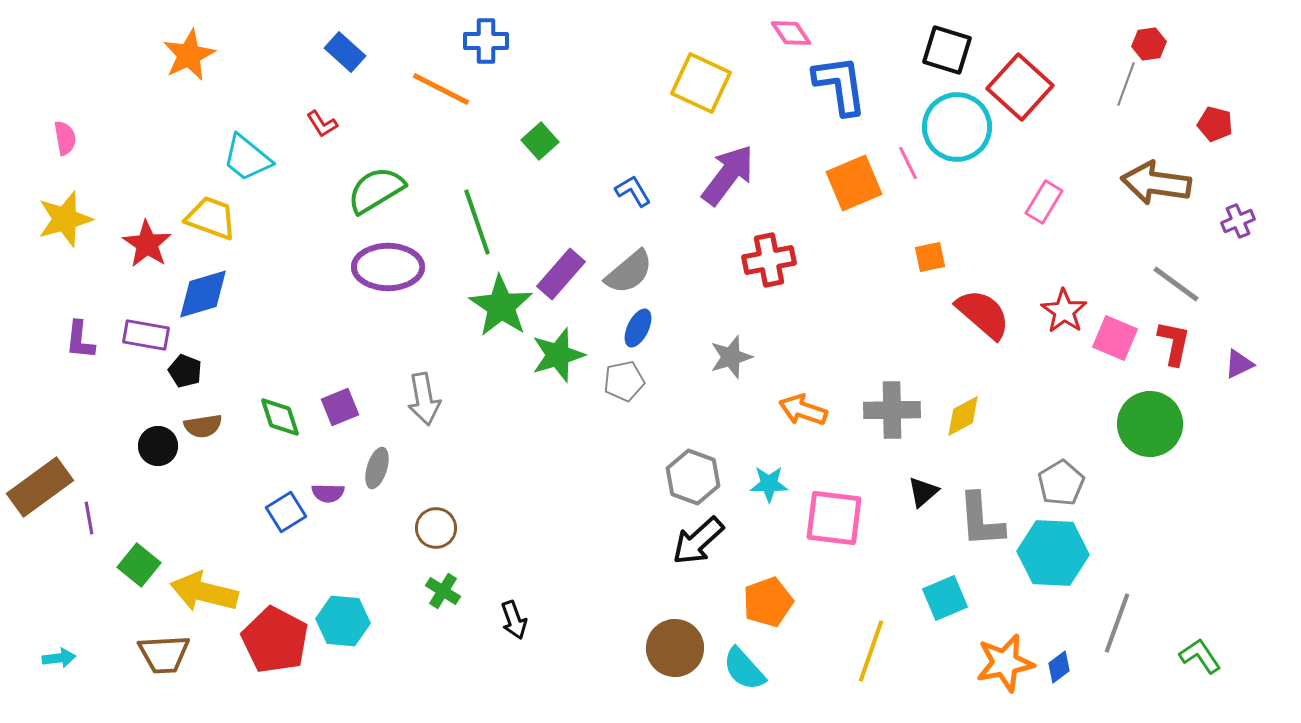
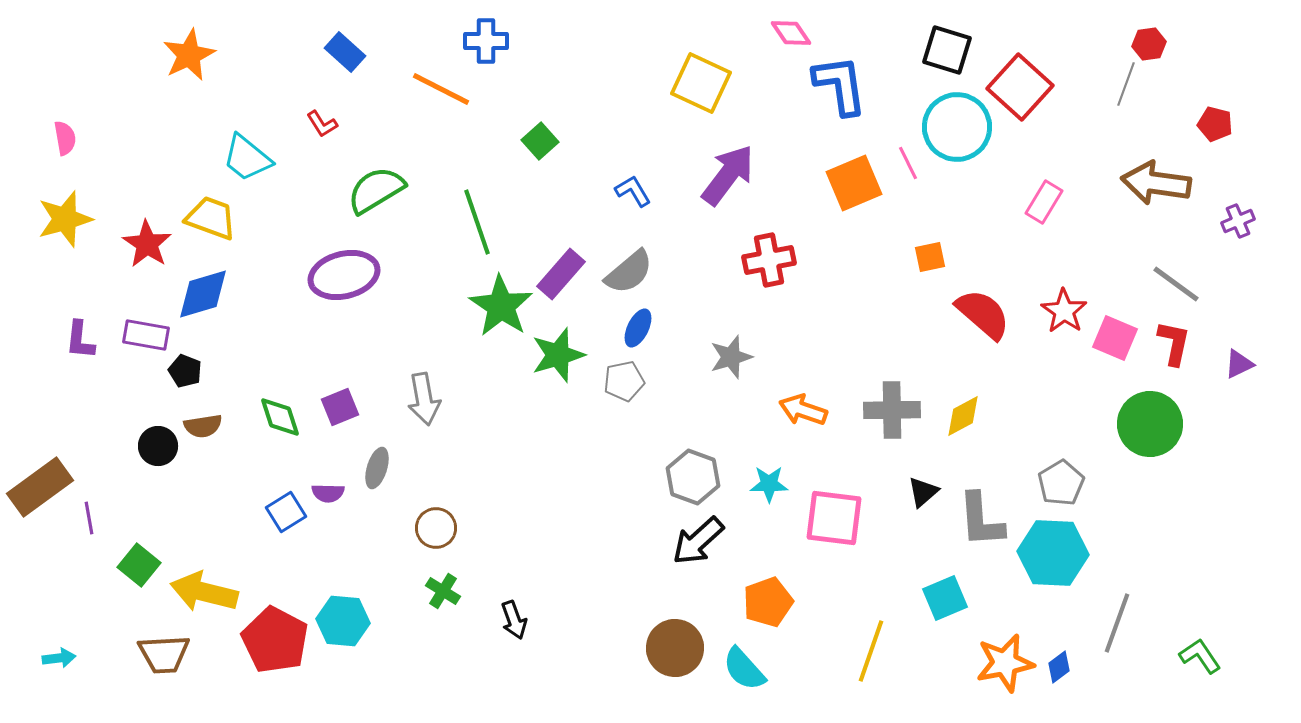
purple ellipse at (388, 267): moved 44 px left, 8 px down; rotated 14 degrees counterclockwise
